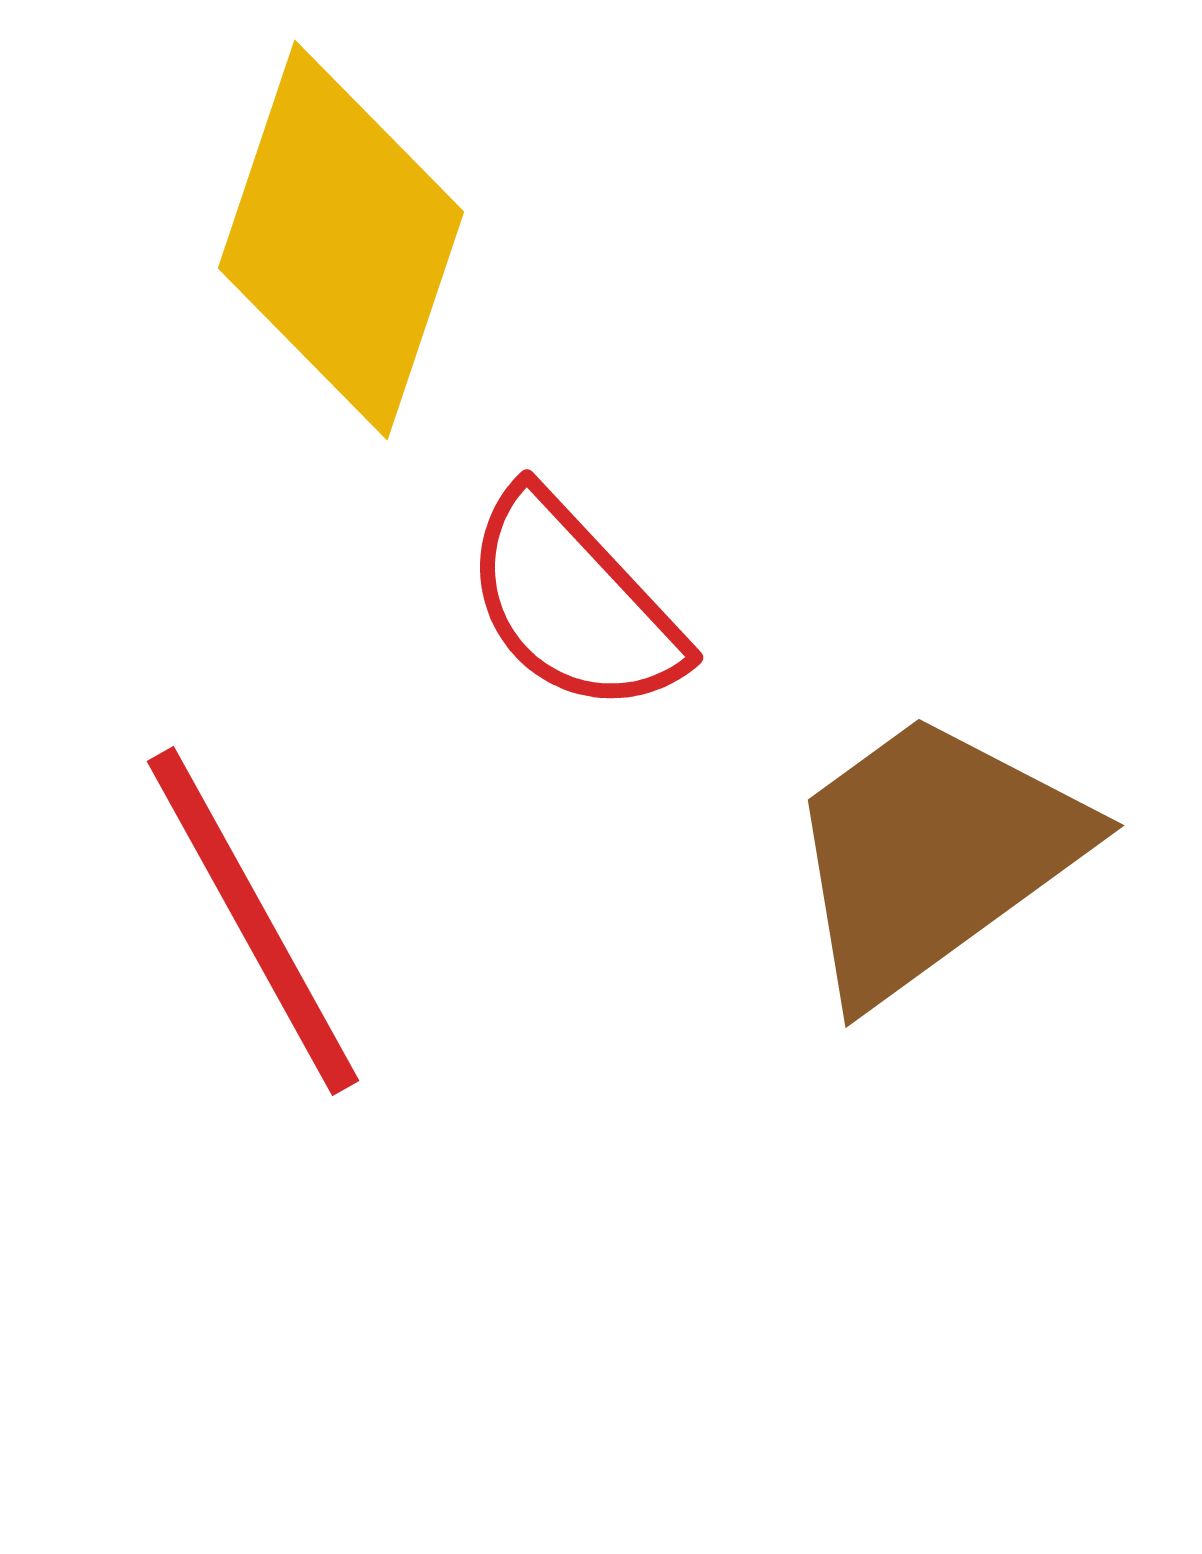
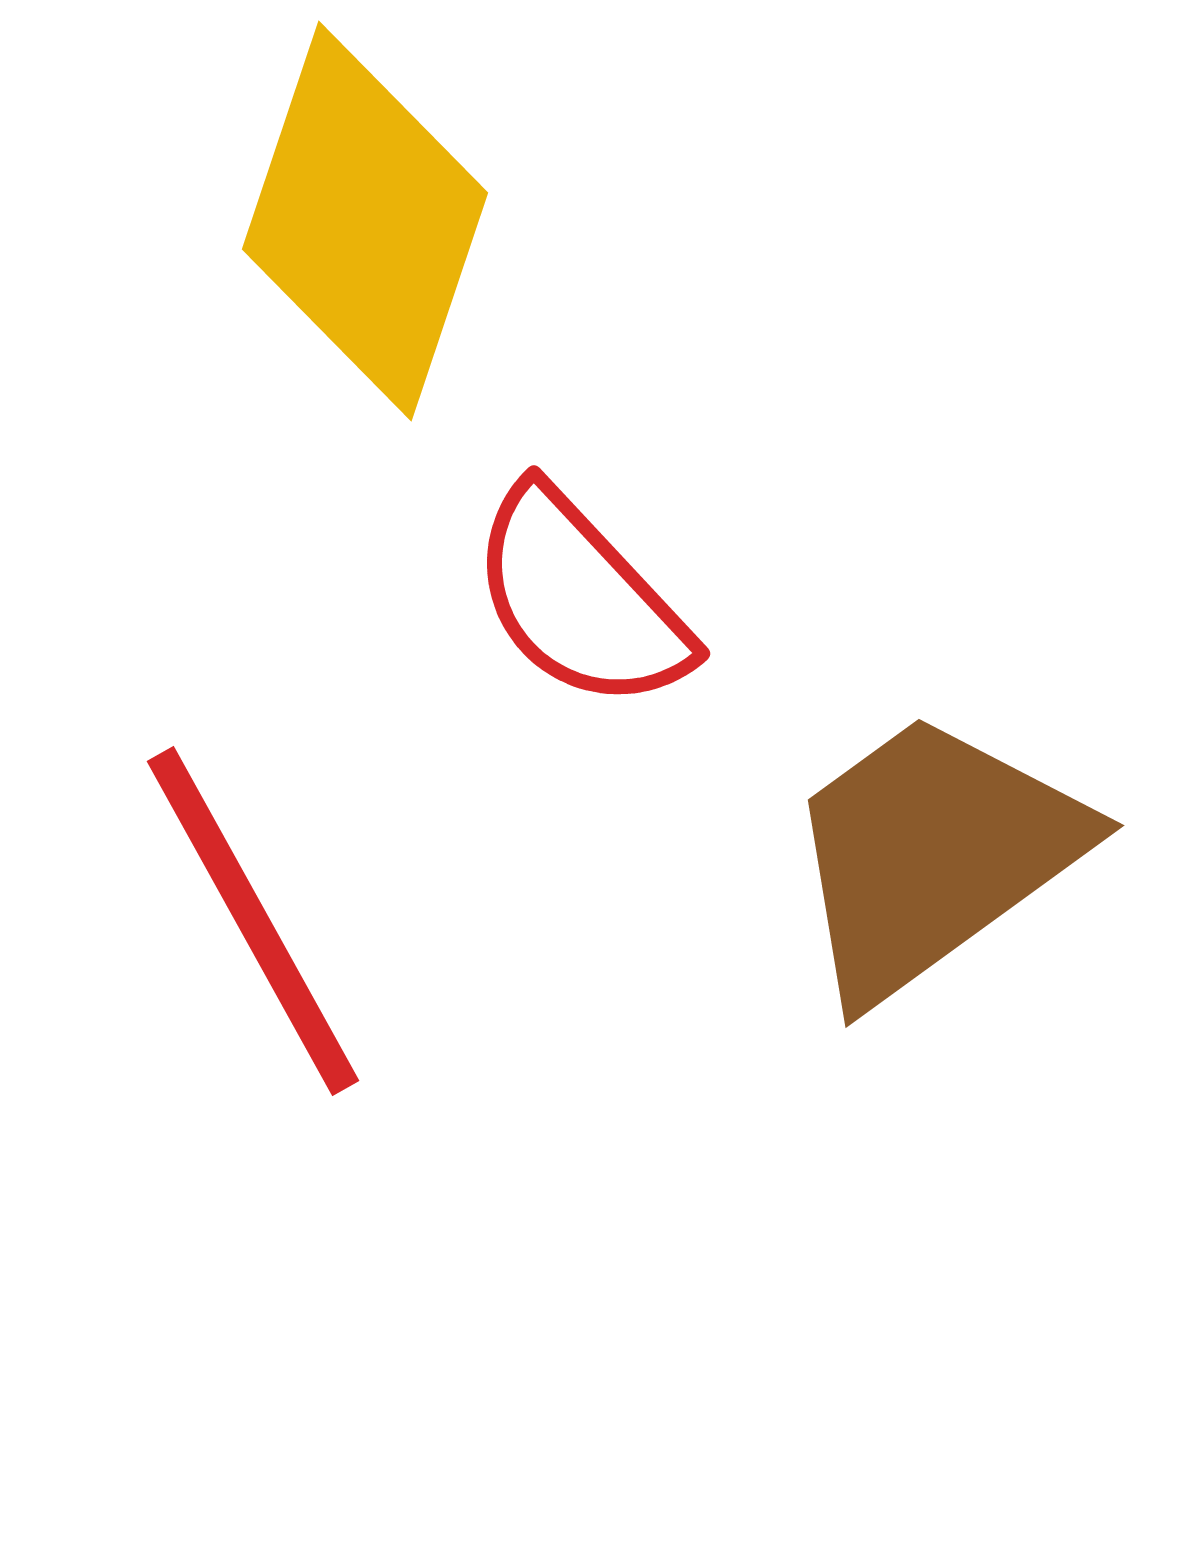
yellow diamond: moved 24 px right, 19 px up
red semicircle: moved 7 px right, 4 px up
